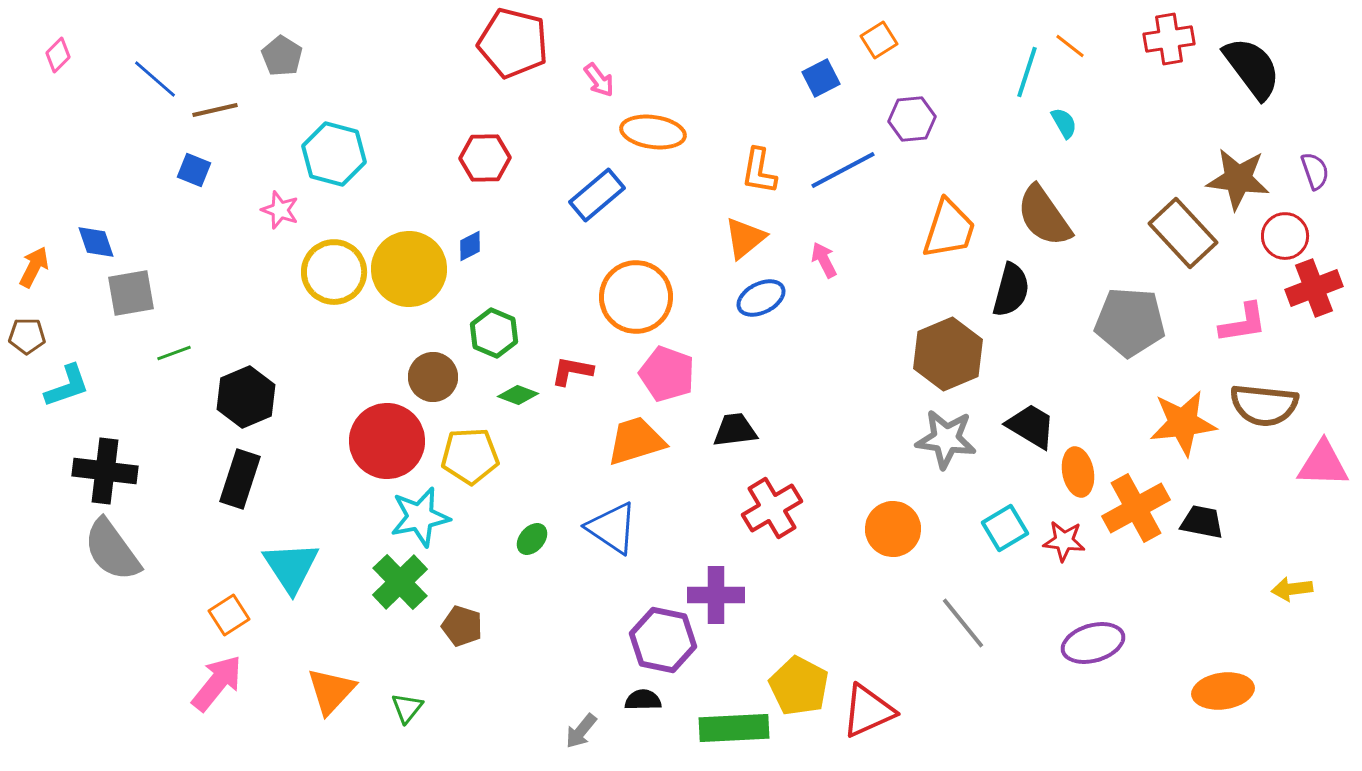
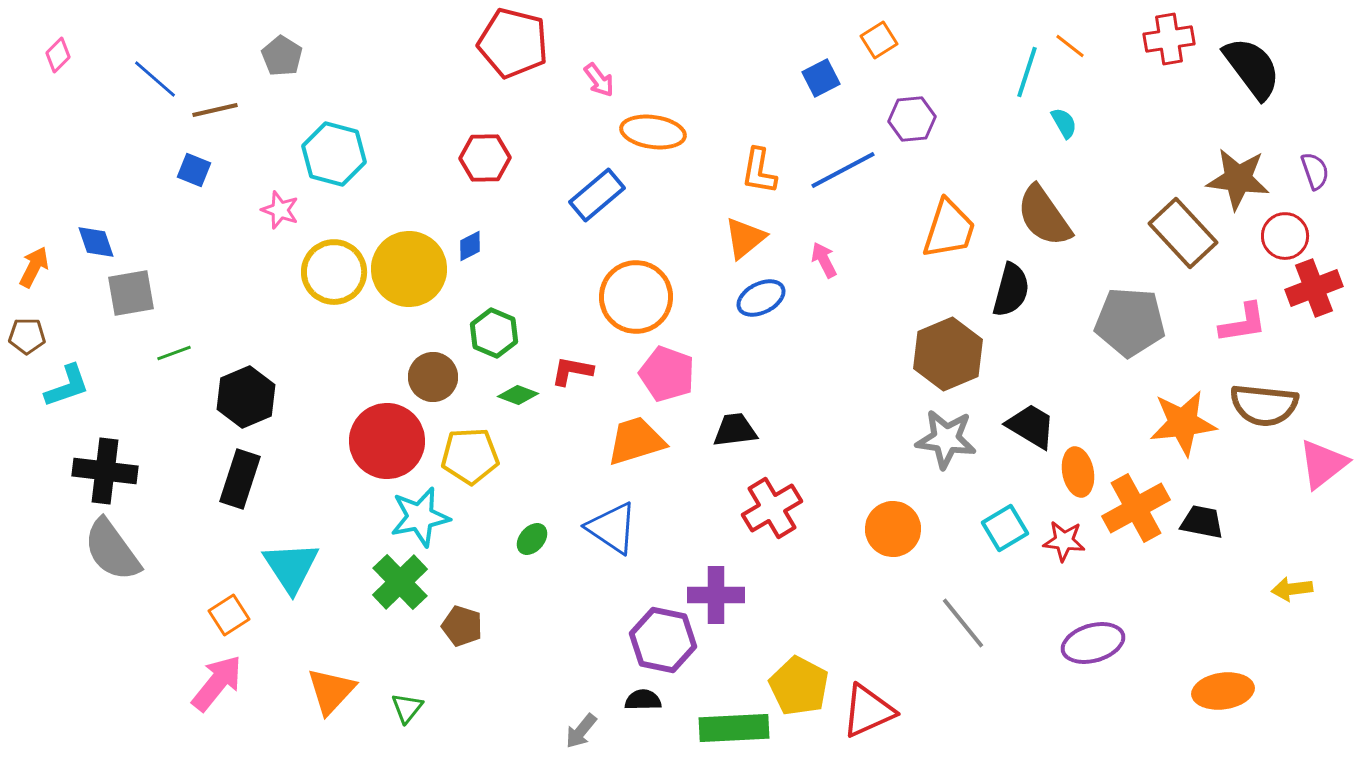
pink triangle at (1323, 464): rotated 40 degrees counterclockwise
